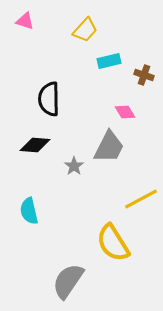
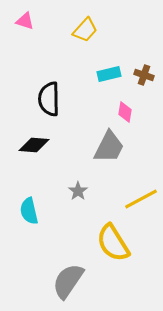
cyan rectangle: moved 13 px down
pink diamond: rotated 40 degrees clockwise
black diamond: moved 1 px left
gray star: moved 4 px right, 25 px down
